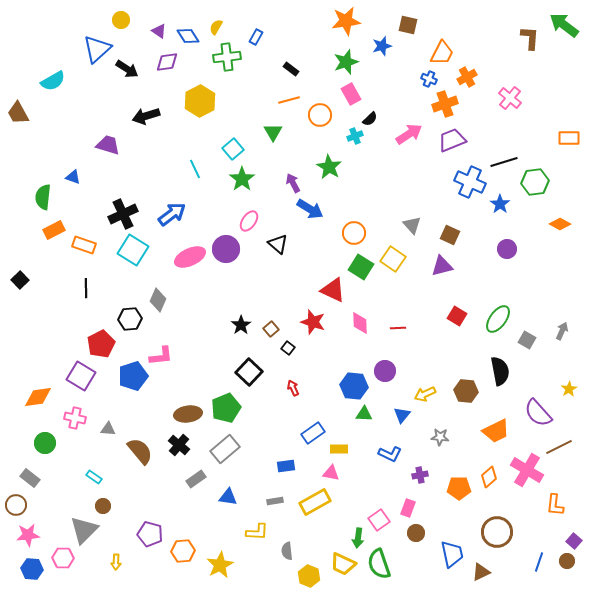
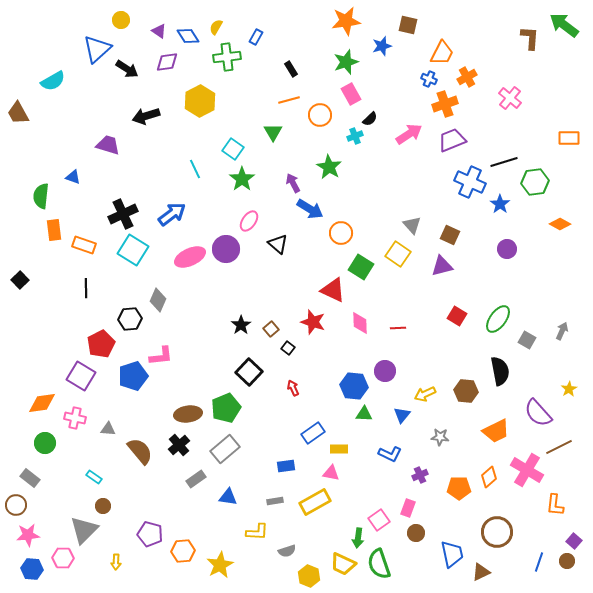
black rectangle at (291, 69): rotated 21 degrees clockwise
cyan square at (233, 149): rotated 15 degrees counterclockwise
green semicircle at (43, 197): moved 2 px left, 1 px up
orange rectangle at (54, 230): rotated 70 degrees counterclockwise
orange circle at (354, 233): moved 13 px left
yellow square at (393, 259): moved 5 px right, 5 px up
orange diamond at (38, 397): moved 4 px right, 6 px down
black cross at (179, 445): rotated 10 degrees clockwise
purple cross at (420, 475): rotated 14 degrees counterclockwise
gray semicircle at (287, 551): rotated 102 degrees counterclockwise
